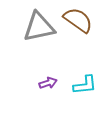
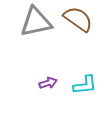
brown semicircle: moved 1 px up
gray triangle: moved 3 px left, 5 px up
